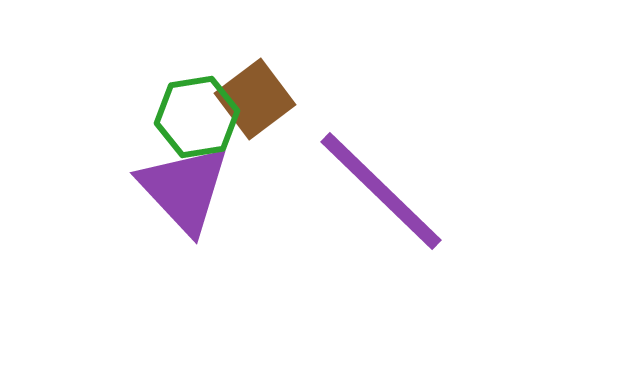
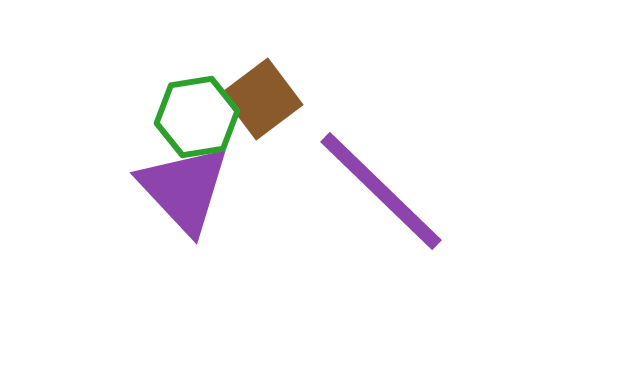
brown square: moved 7 px right
